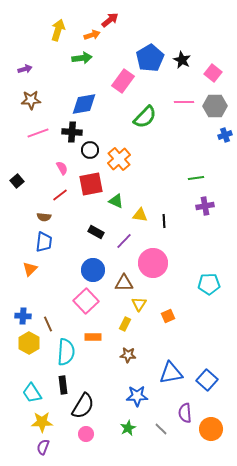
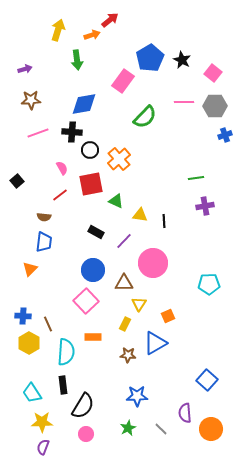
green arrow at (82, 58): moved 5 px left, 2 px down; rotated 90 degrees clockwise
blue triangle at (171, 373): moved 16 px left, 30 px up; rotated 20 degrees counterclockwise
